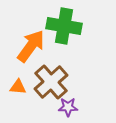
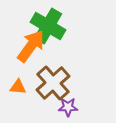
green cross: moved 16 px left; rotated 20 degrees clockwise
brown cross: moved 2 px right, 1 px down
